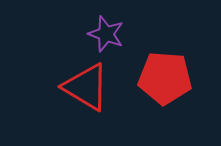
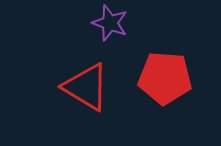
purple star: moved 4 px right, 11 px up
